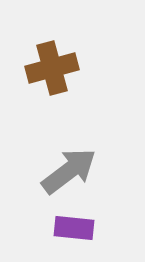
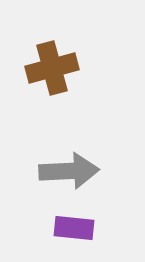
gray arrow: rotated 34 degrees clockwise
